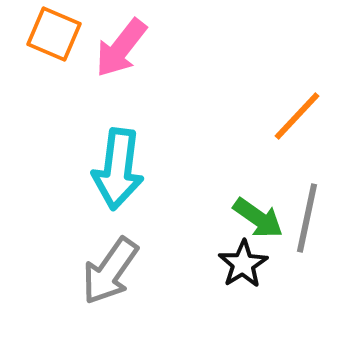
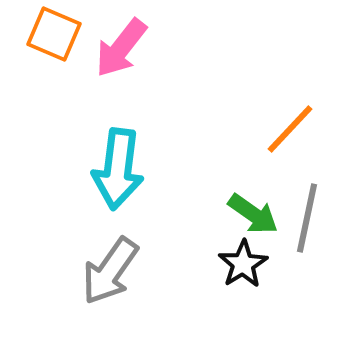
orange line: moved 7 px left, 13 px down
green arrow: moved 5 px left, 4 px up
